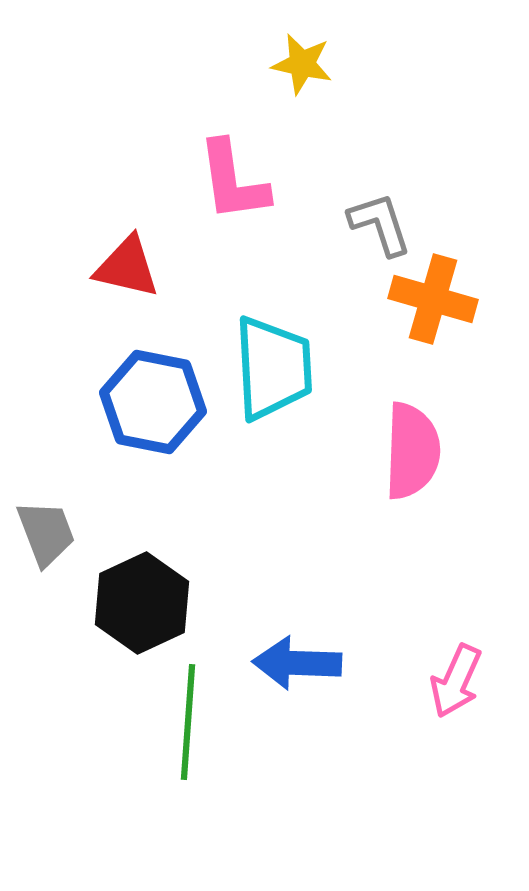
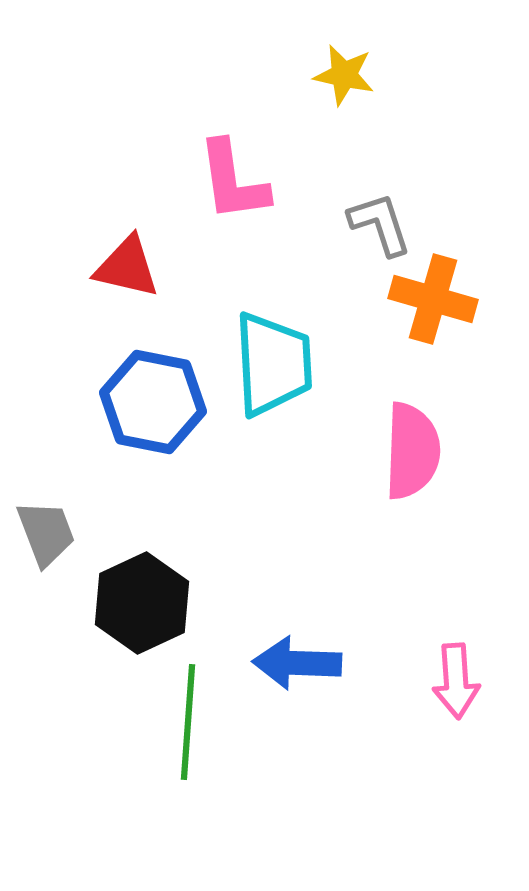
yellow star: moved 42 px right, 11 px down
cyan trapezoid: moved 4 px up
pink arrow: rotated 28 degrees counterclockwise
